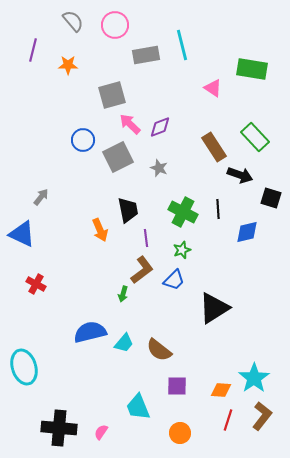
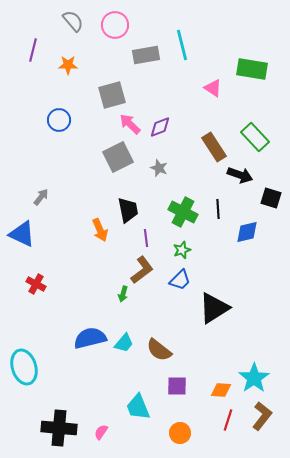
blue circle at (83, 140): moved 24 px left, 20 px up
blue trapezoid at (174, 280): moved 6 px right
blue semicircle at (90, 332): moved 6 px down
